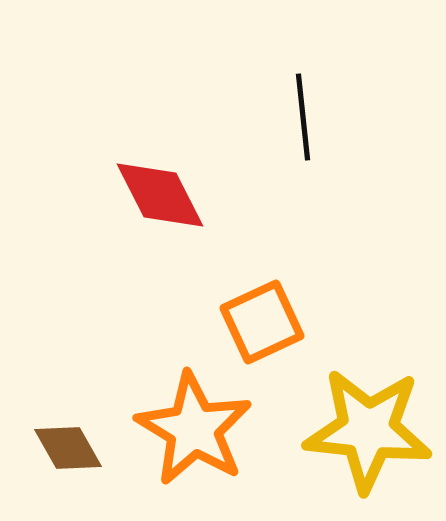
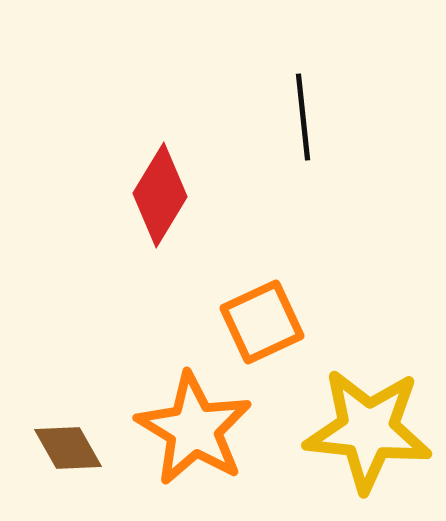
red diamond: rotated 58 degrees clockwise
